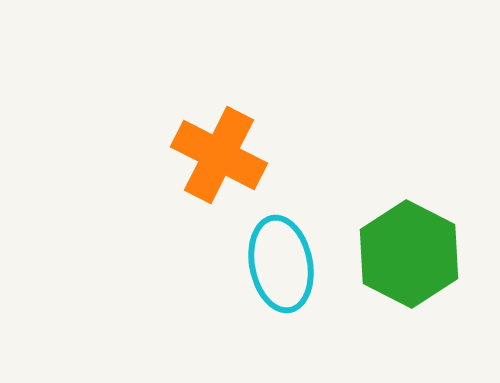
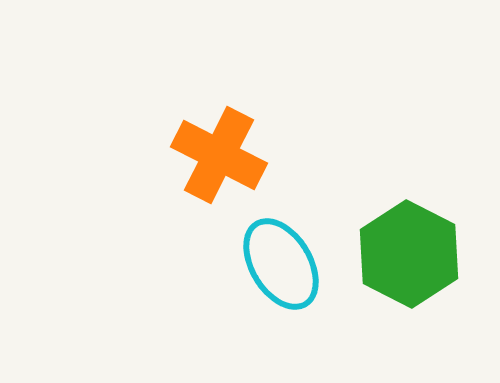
cyan ellipse: rotated 20 degrees counterclockwise
